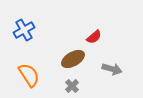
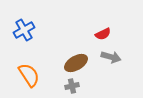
red semicircle: moved 9 px right, 3 px up; rotated 14 degrees clockwise
brown ellipse: moved 3 px right, 4 px down
gray arrow: moved 1 px left, 12 px up
gray cross: rotated 32 degrees clockwise
